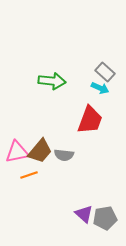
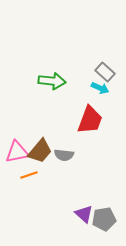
gray pentagon: moved 1 px left, 1 px down
